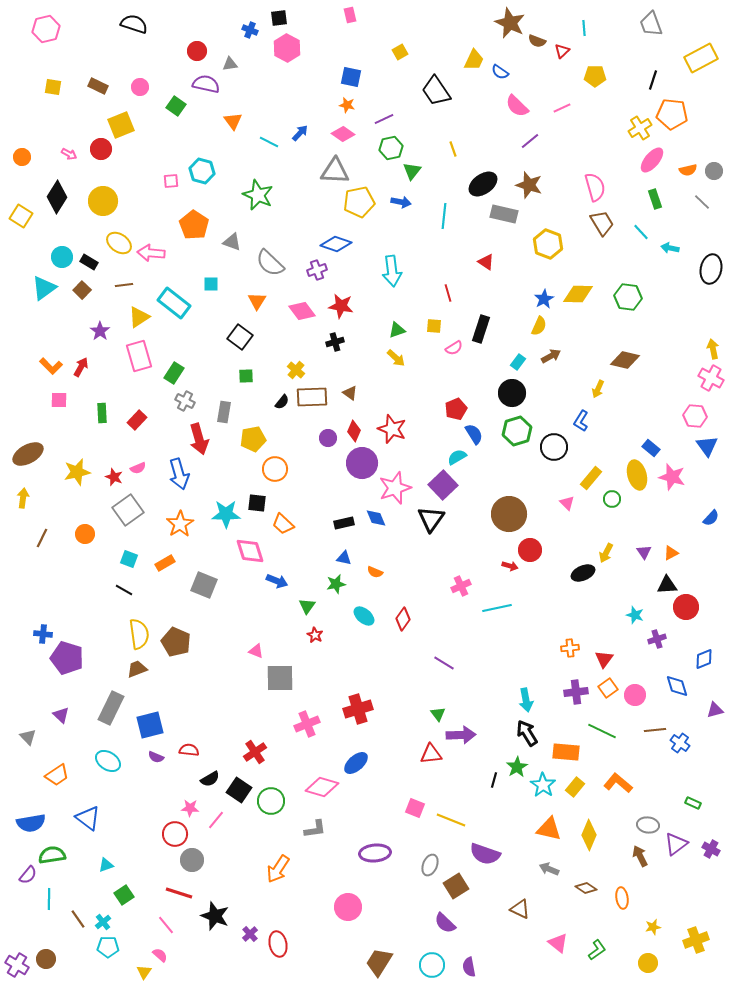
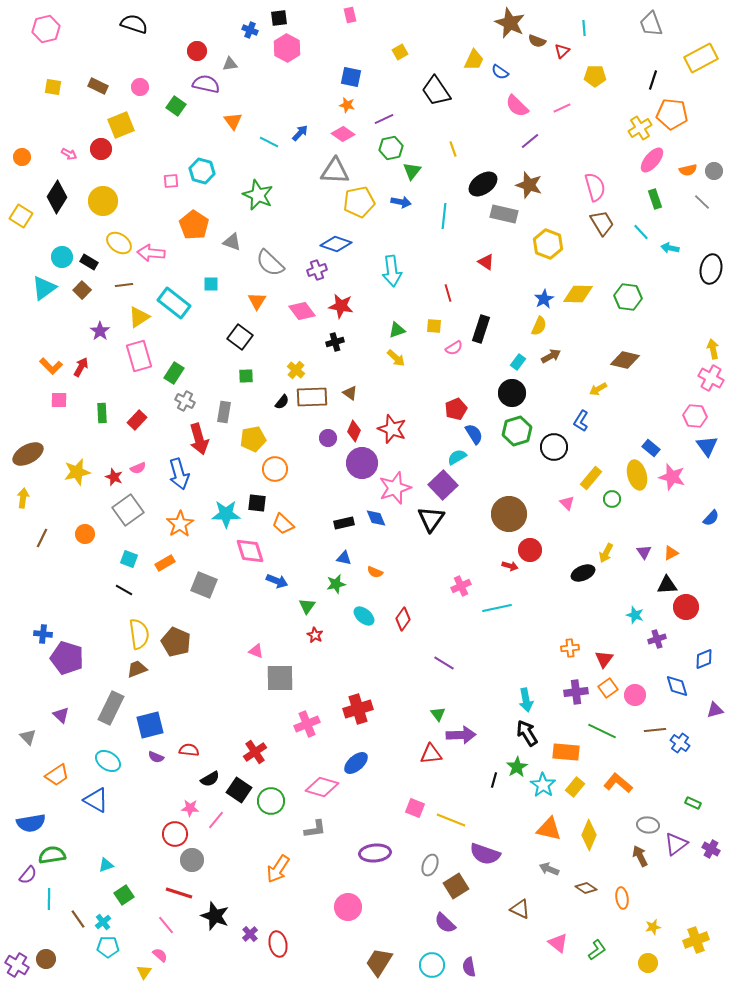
yellow arrow at (598, 389): rotated 36 degrees clockwise
blue triangle at (88, 818): moved 8 px right, 18 px up; rotated 8 degrees counterclockwise
